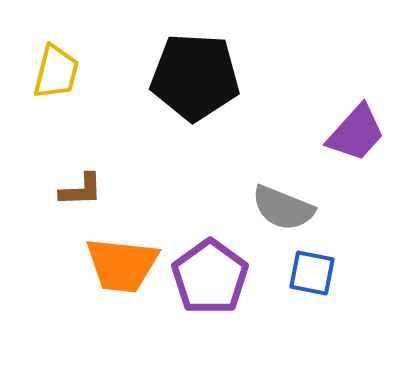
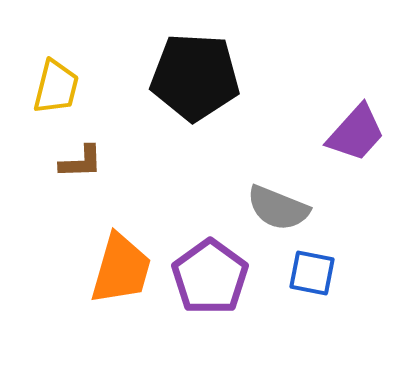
yellow trapezoid: moved 15 px down
brown L-shape: moved 28 px up
gray semicircle: moved 5 px left
orange trapezoid: moved 1 px left, 4 px down; rotated 80 degrees counterclockwise
